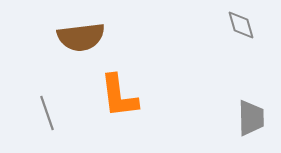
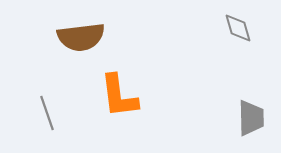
gray diamond: moved 3 px left, 3 px down
